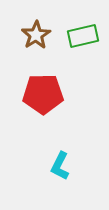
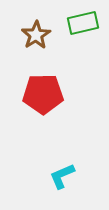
green rectangle: moved 13 px up
cyan L-shape: moved 2 px right, 10 px down; rotated 40 degrees clockwise
